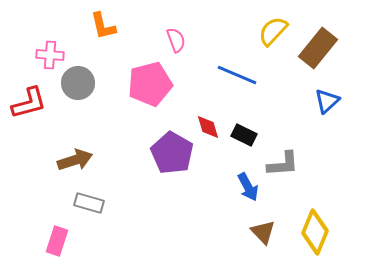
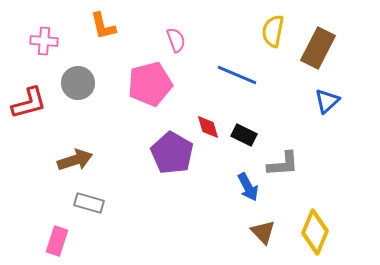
yellow semicircle: rotated 32 degrees counterclockwise
brown rectangle: rotated 12 degrees counterclockwise
pink cross: moved 6 px left, 14 px up
